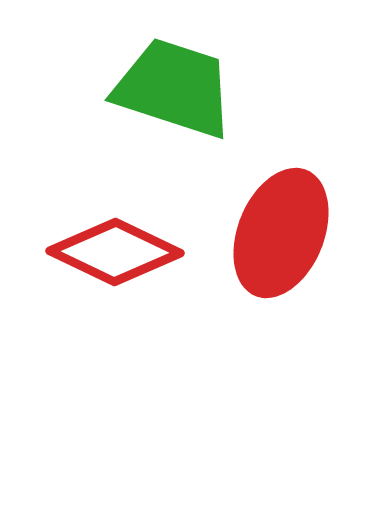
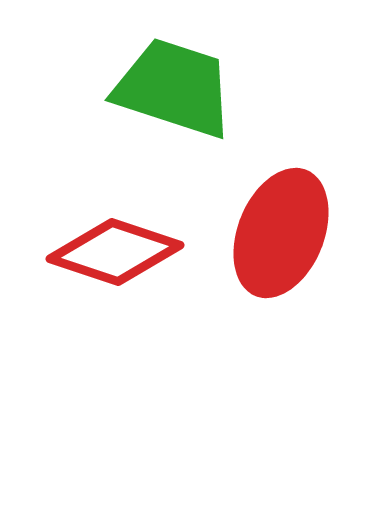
red diamond: rotated 7 degrees counterclockwise
